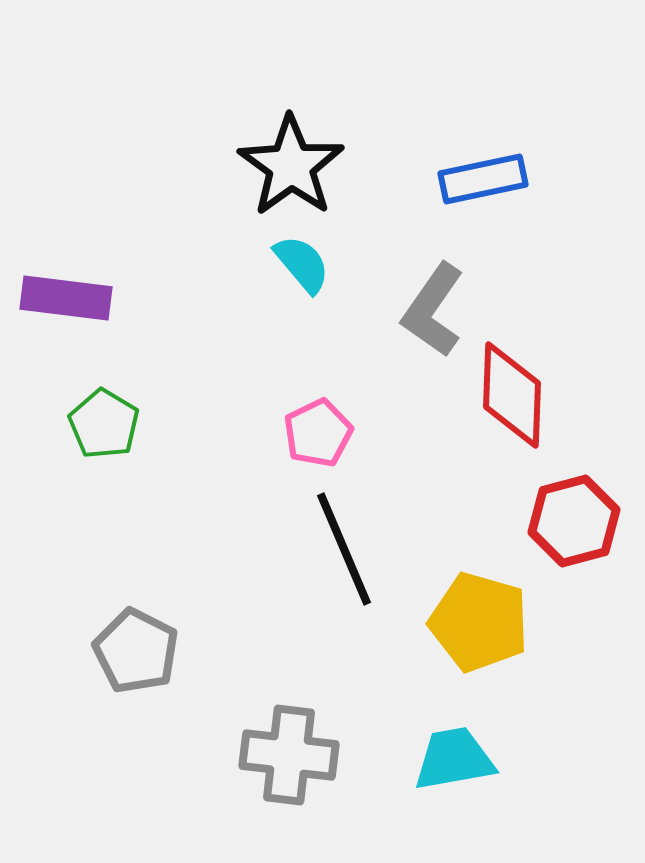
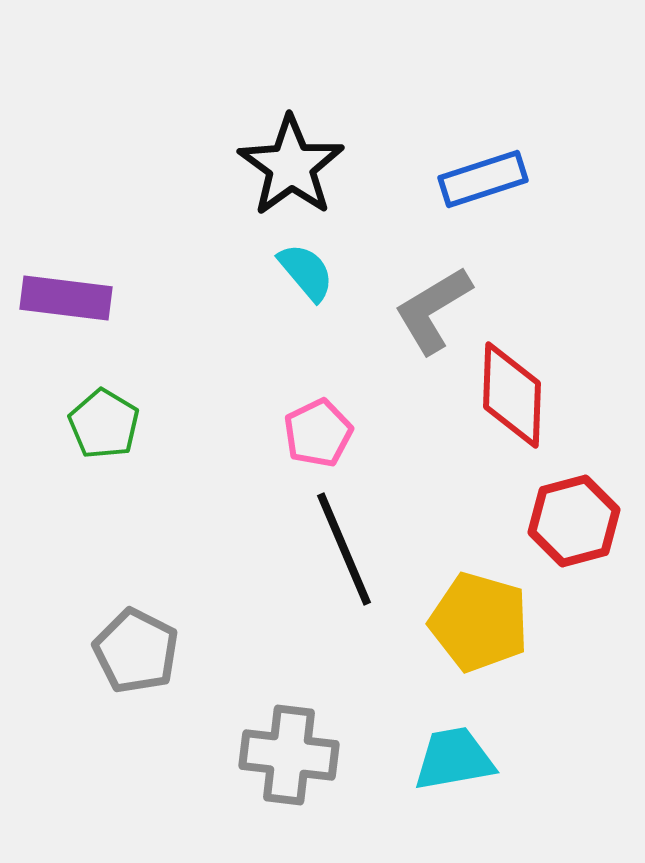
blue rectangle: rotated 6 degrees counterclockwise
cyan semicircle: moved 4 px right, 8 px down
gray L-shape: rotated 24 degrees clockwise
